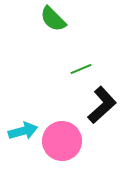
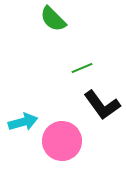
green line: moved 1 px right, 1 px up
black L-shape: rotated 96 degrees clockwise
cyan arrow: moved 9 px up
